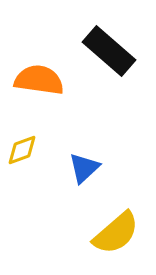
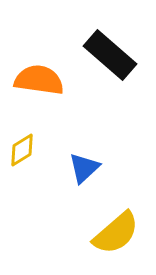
black rectangle: moved 1 px right, 4 px down
yellow diamond: rotated 12 degrees counterclockwise
